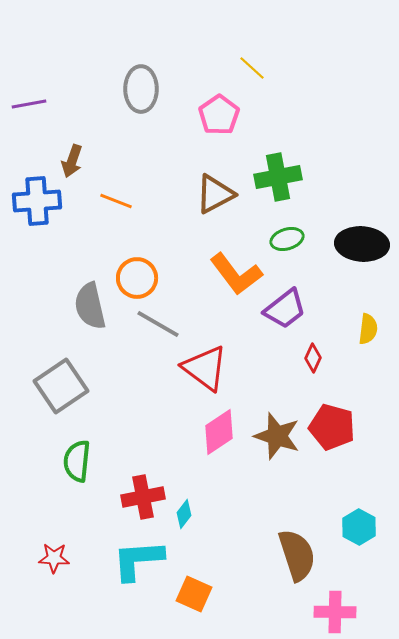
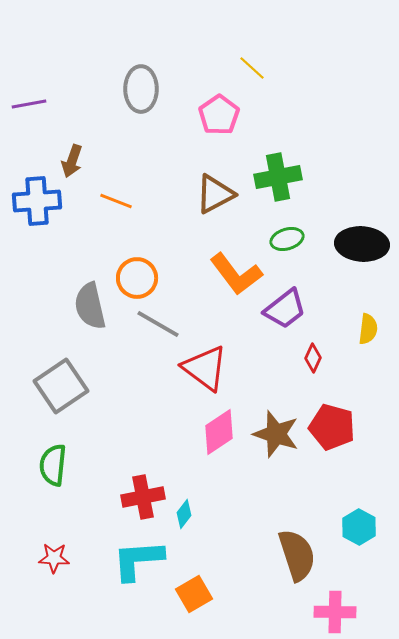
brown star: moved 1 px left, 2 px up
green semicircle: moved 24 px left, 4 px down
orange square: rotated 36 degrees clockwise
